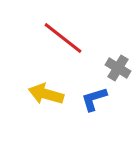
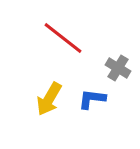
yellow arrow: moved 3 px right, 5 px down; rotated 76 degrees counterclockwise
blue L-shape: moved 2 px left; rotated 24 degrees clockwise
